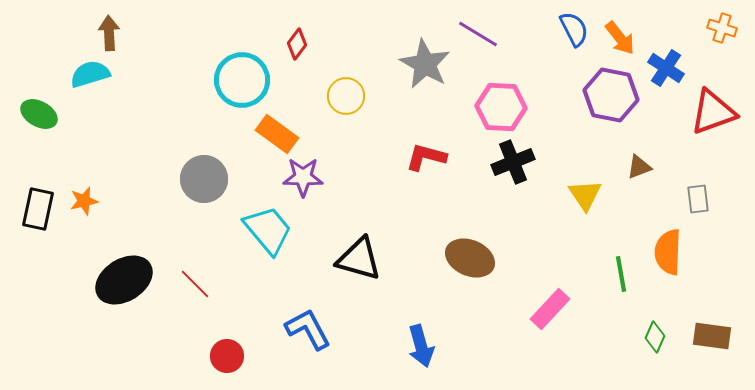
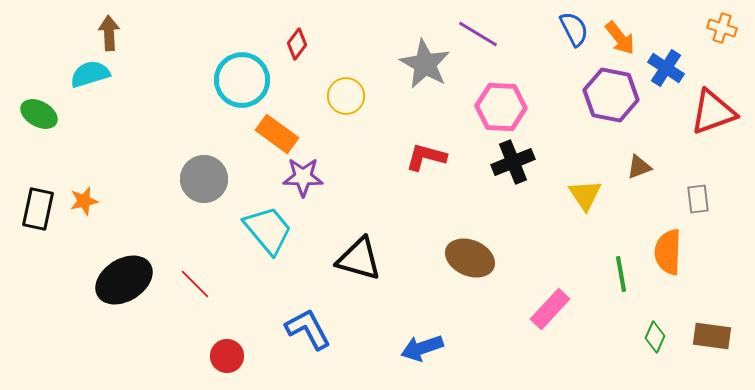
blue arrow: moved 1 px right, 2 px down; rotated 87 degrees clockwise
